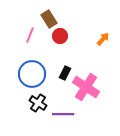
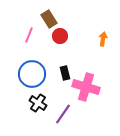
pink line: moved 1 px left
orange arrow: rotated 32 degrees counterclockwise
black rectangle: rotated 40 degrees counterclockwise
pink cross: rotated 16 degrees counterclockwise
purple line: rotated 55 degrees counterclockwise
